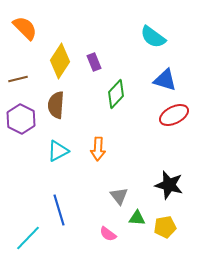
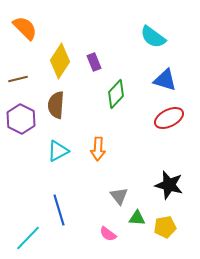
red ellipse: moved 5 px left, 3 px down
